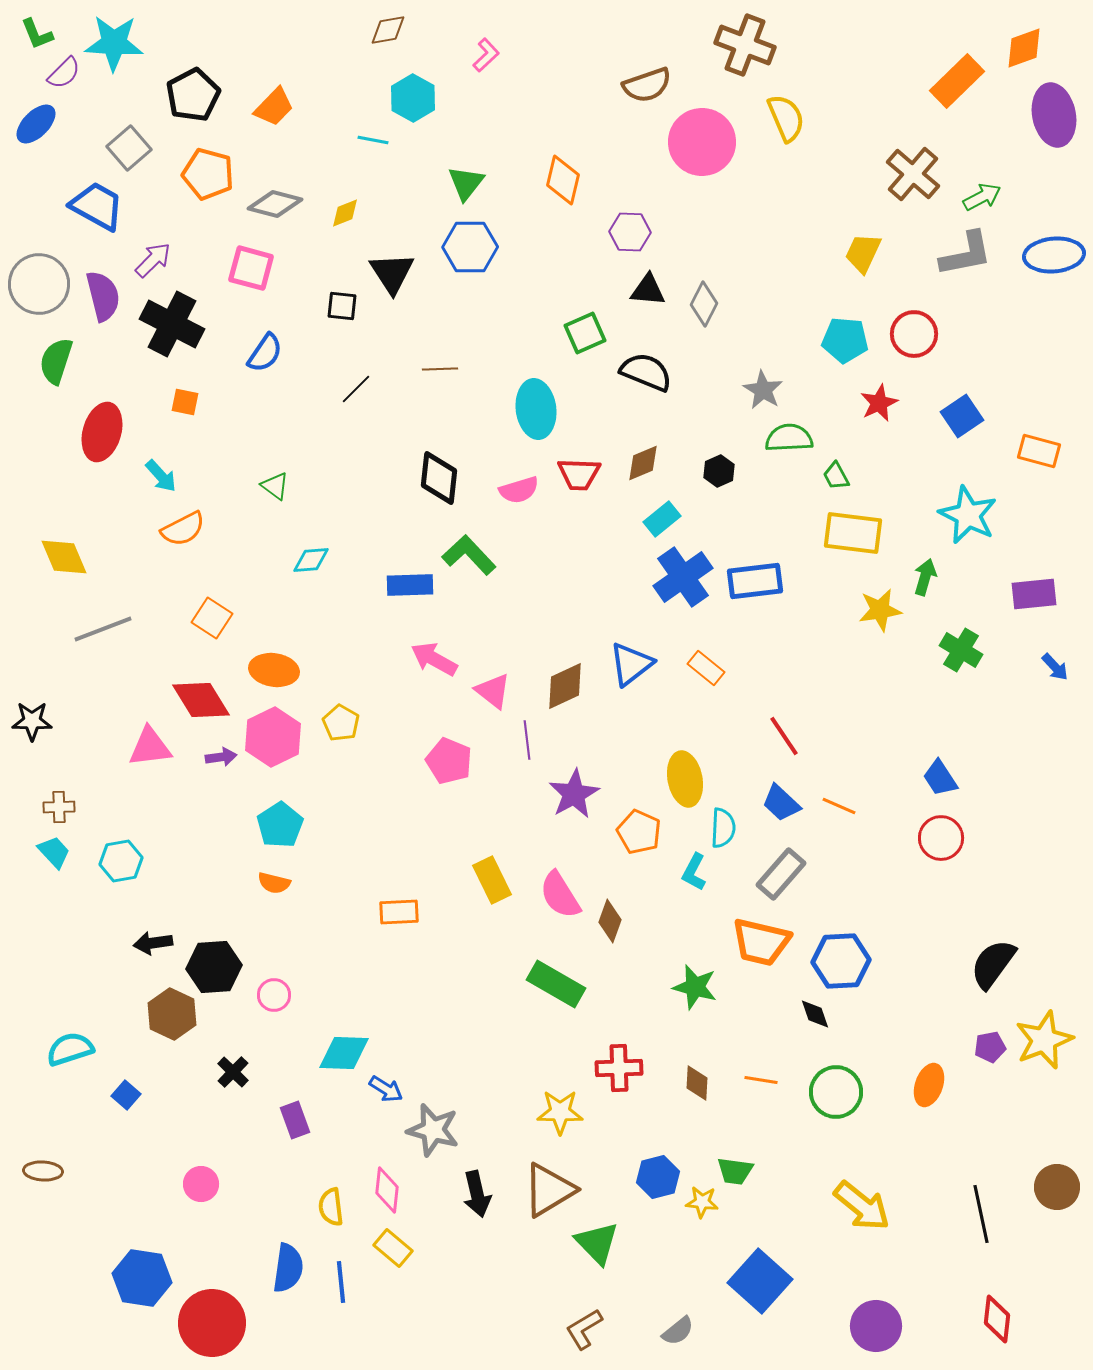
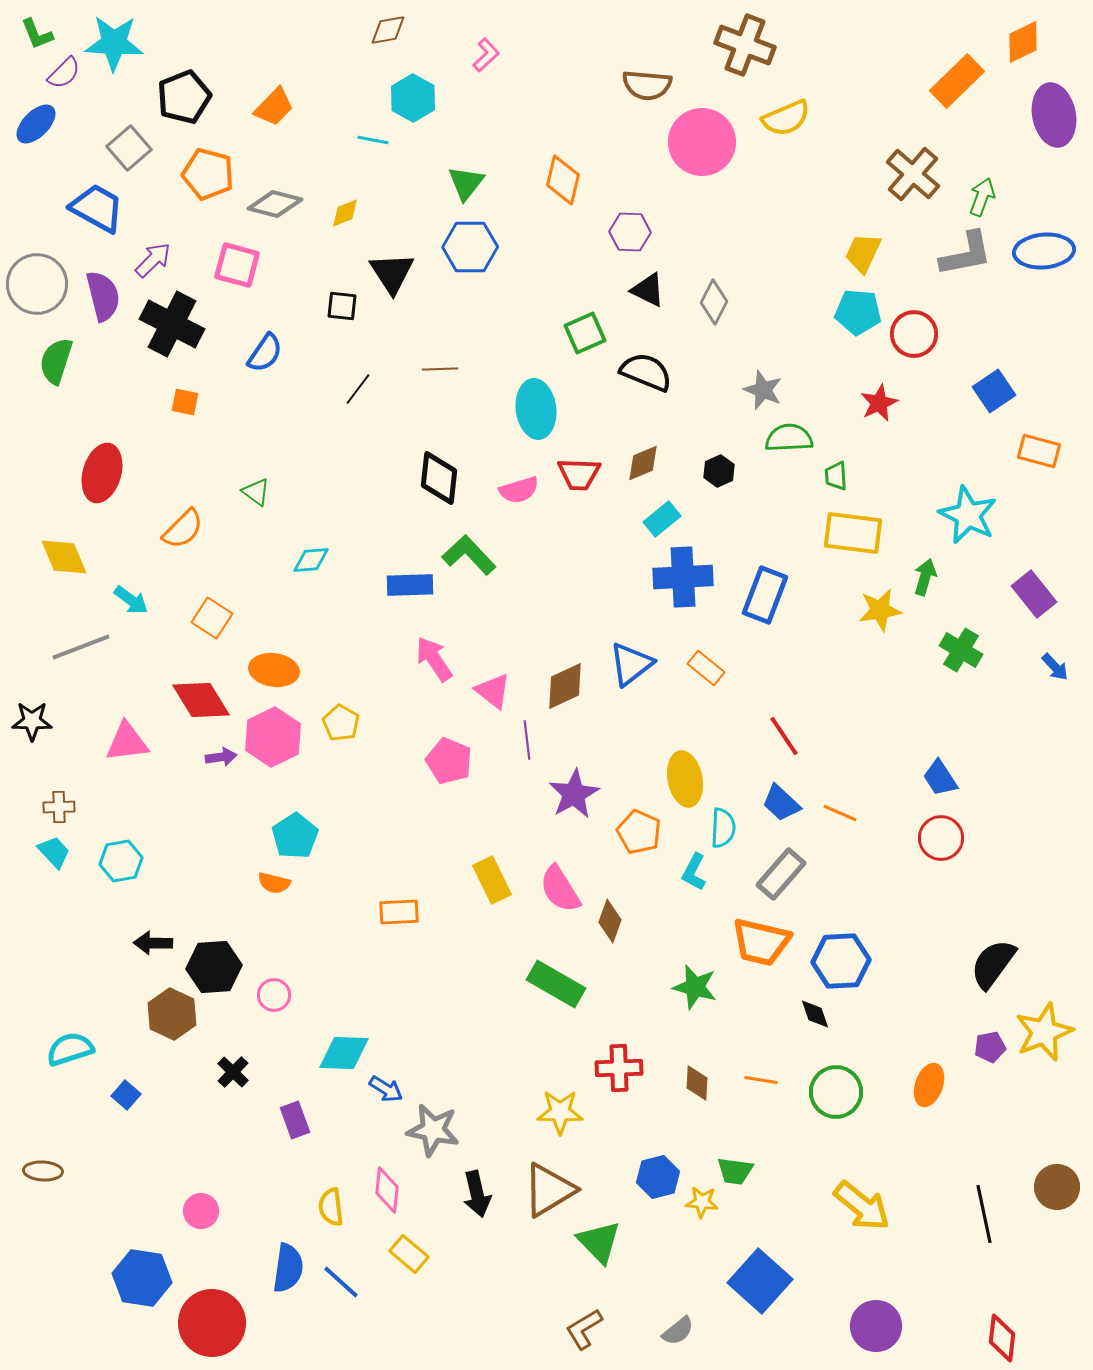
orange diamond at (1024, 48): moved 1 px left, 6 px up; rotated 6 degrees counterclockwise
brown semicircle at (647, 85): rotated 24 degrees clockwise
black pentagon at (193, 95): moved 9 px left, 2 px down; rotated 6 degrees clockwise
yellow semicircle at (786, 118): rotated 90 degrees clockwise
green arrow at (982, 197): rotated 42 degrees counterclockwise
blue trapezoid at (97, 206): moved 2 px down
blue ellipse at (1054, 255): moved 10 px left, 4 px up
pink square at (251, 268): moved 14 px left, 3 px up
gray circle at (39, 284): moved 2 px left
black triangle at (648, 290): rotated 21 degrees clockwise
gray diamond at (704, 304): moved 10 px right, 2 px up
cyan pentagon at (845, 340): moved 13 px right, 28 px up
black line at (356, 389): moved 2 px right; rotated 8 degrees counterclockwise
gray star at (763, 390): rotated 9 degrees counterclockwise
blue square at (962, 416): moved 32 px right, 25 px up
red ellipse at (102, 432): moved 41 px down
cyan arrow at (161, 476): moved 30 px left, 124 px down; rotated 12 degrees counterclockwise
green trapezoid at (836, 476): rotated 24 degrees clockwise
green triangle at (275, 486): moved 19 px left, 6 px down
orange semicircle at (183, 529): rotated 18 degrees counterclockwise
blue cross at (683, 577): rotated 32 degrees clockwise
blue rectangle at (755, 581): moved 10 px right, 14 px down; rotated 62 degrees counterclockwise
purple rectangle at (1034, 594): rotated 57 degrees clockwise
gray line at (103, 629): moved 22 px left, 18 px down
pink arrow at (434, 659): rotated 27 degrees clockwise
pink triangle at (150, 747): moved 23 px left, 5 px up
orange line at (839, 806): moved 1 px right, 7 px down
cyan pentagon at (280, 825): moved 15 px right, 11 px down
pink semicircle at (560, 895): moved 6 px up
black arrow at (153, 943): rotated 9 degrees clockwise
yellow star at (1044, 1040): moved 8 px up
gray star at (433, 1130): rotated 4 degrees counterclockwise
pink circle at (201, 1184): moved 27 px down
black line at (981, 1214): moved 3 px right
green triangle at (597, 1243): moved 2 px right, 1 px up
yellow rectangle at (393, 1248): moved 16 px right, 6 px down
blue line at (341, 1282): rotated 42 degrees counterclockwise
red diamond at (997, 1319): moved 5 px right, 19 px down
